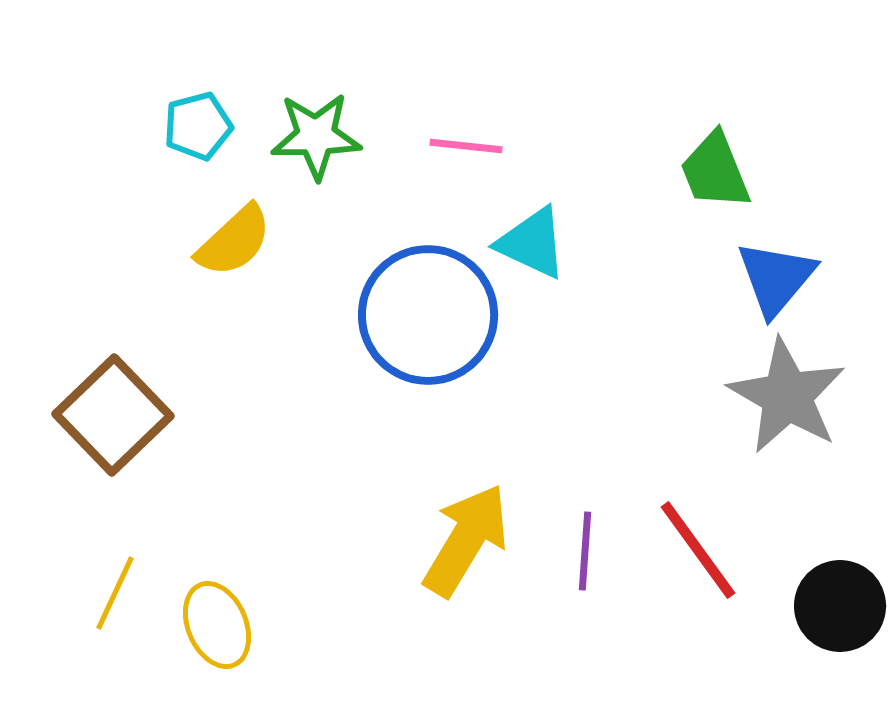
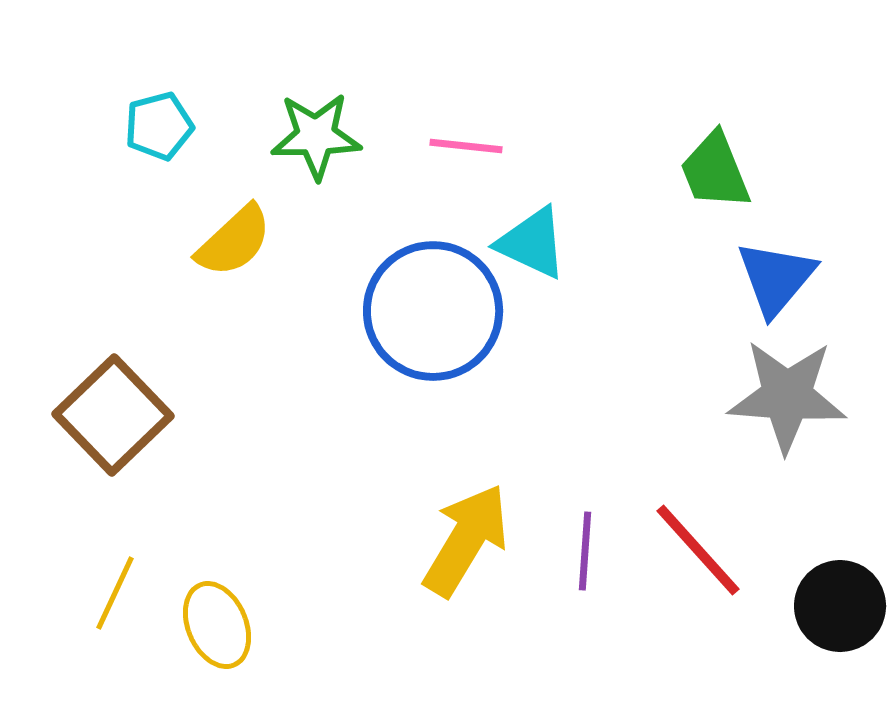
cyan pentagon: moved 39 px left
blue circle: moved 5 px right, 4 px up
gray star: rotated 26 degrees counterclockwise
red line: rotated 6 degrees counterclockwise
